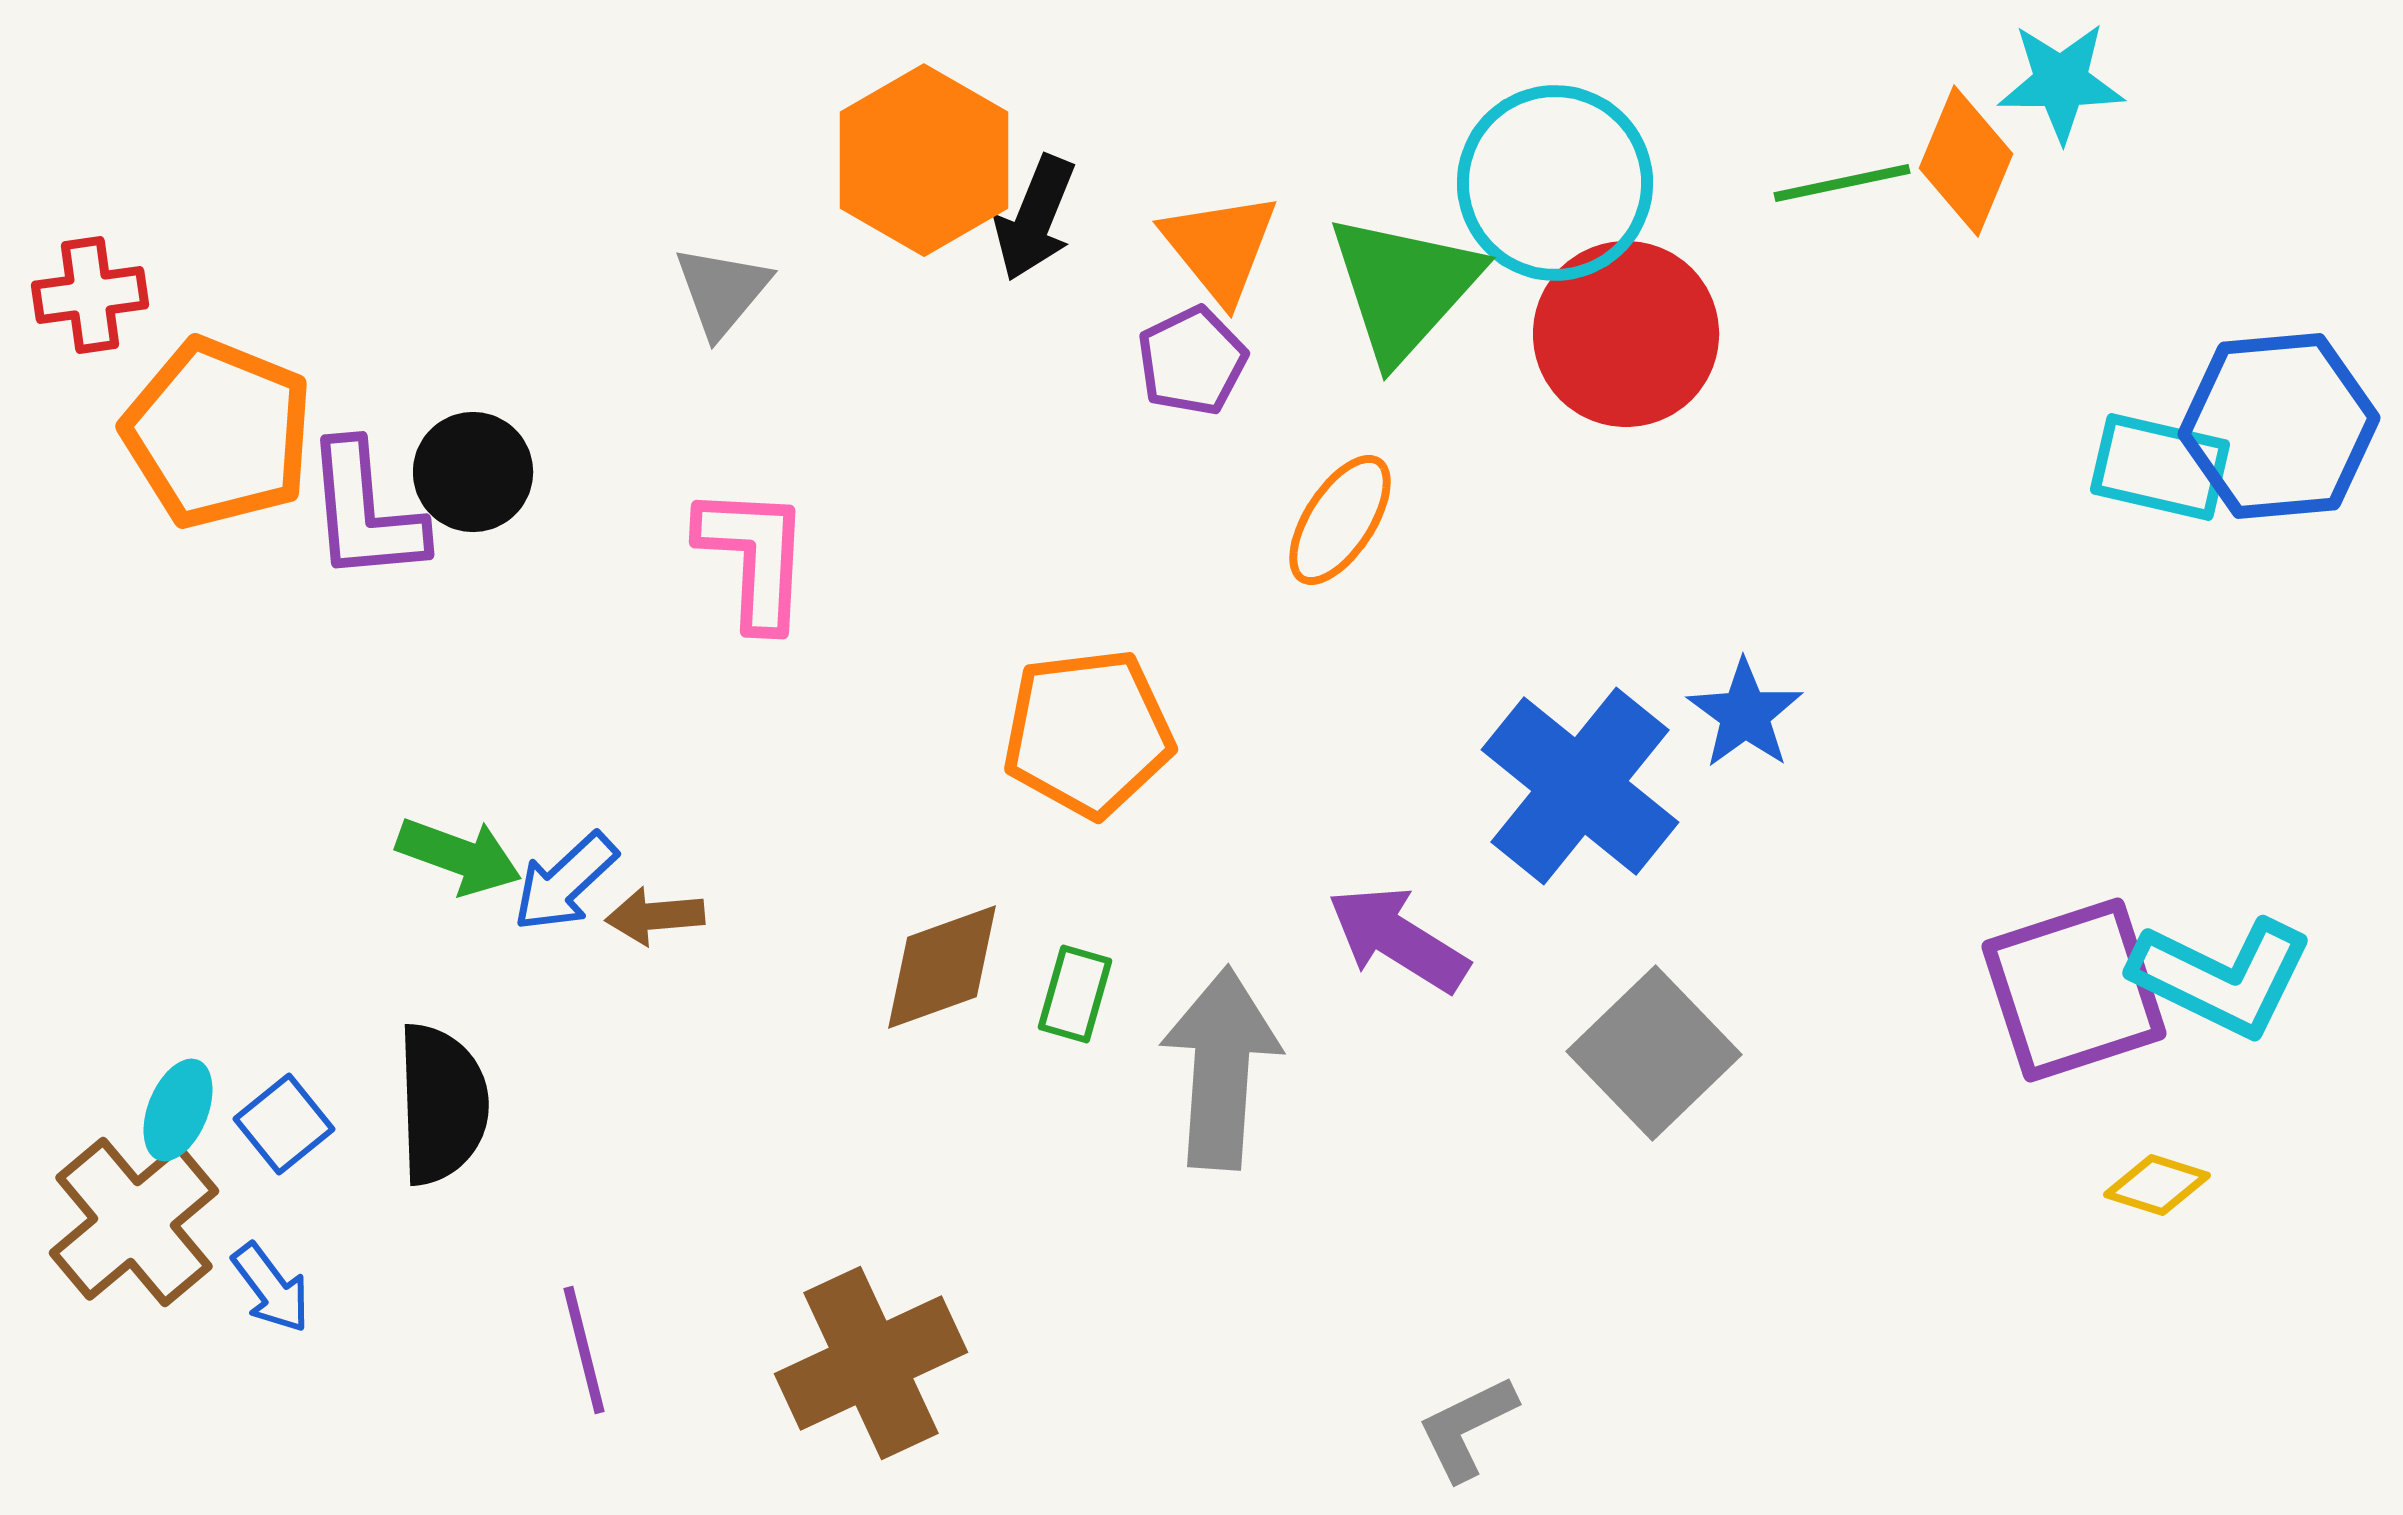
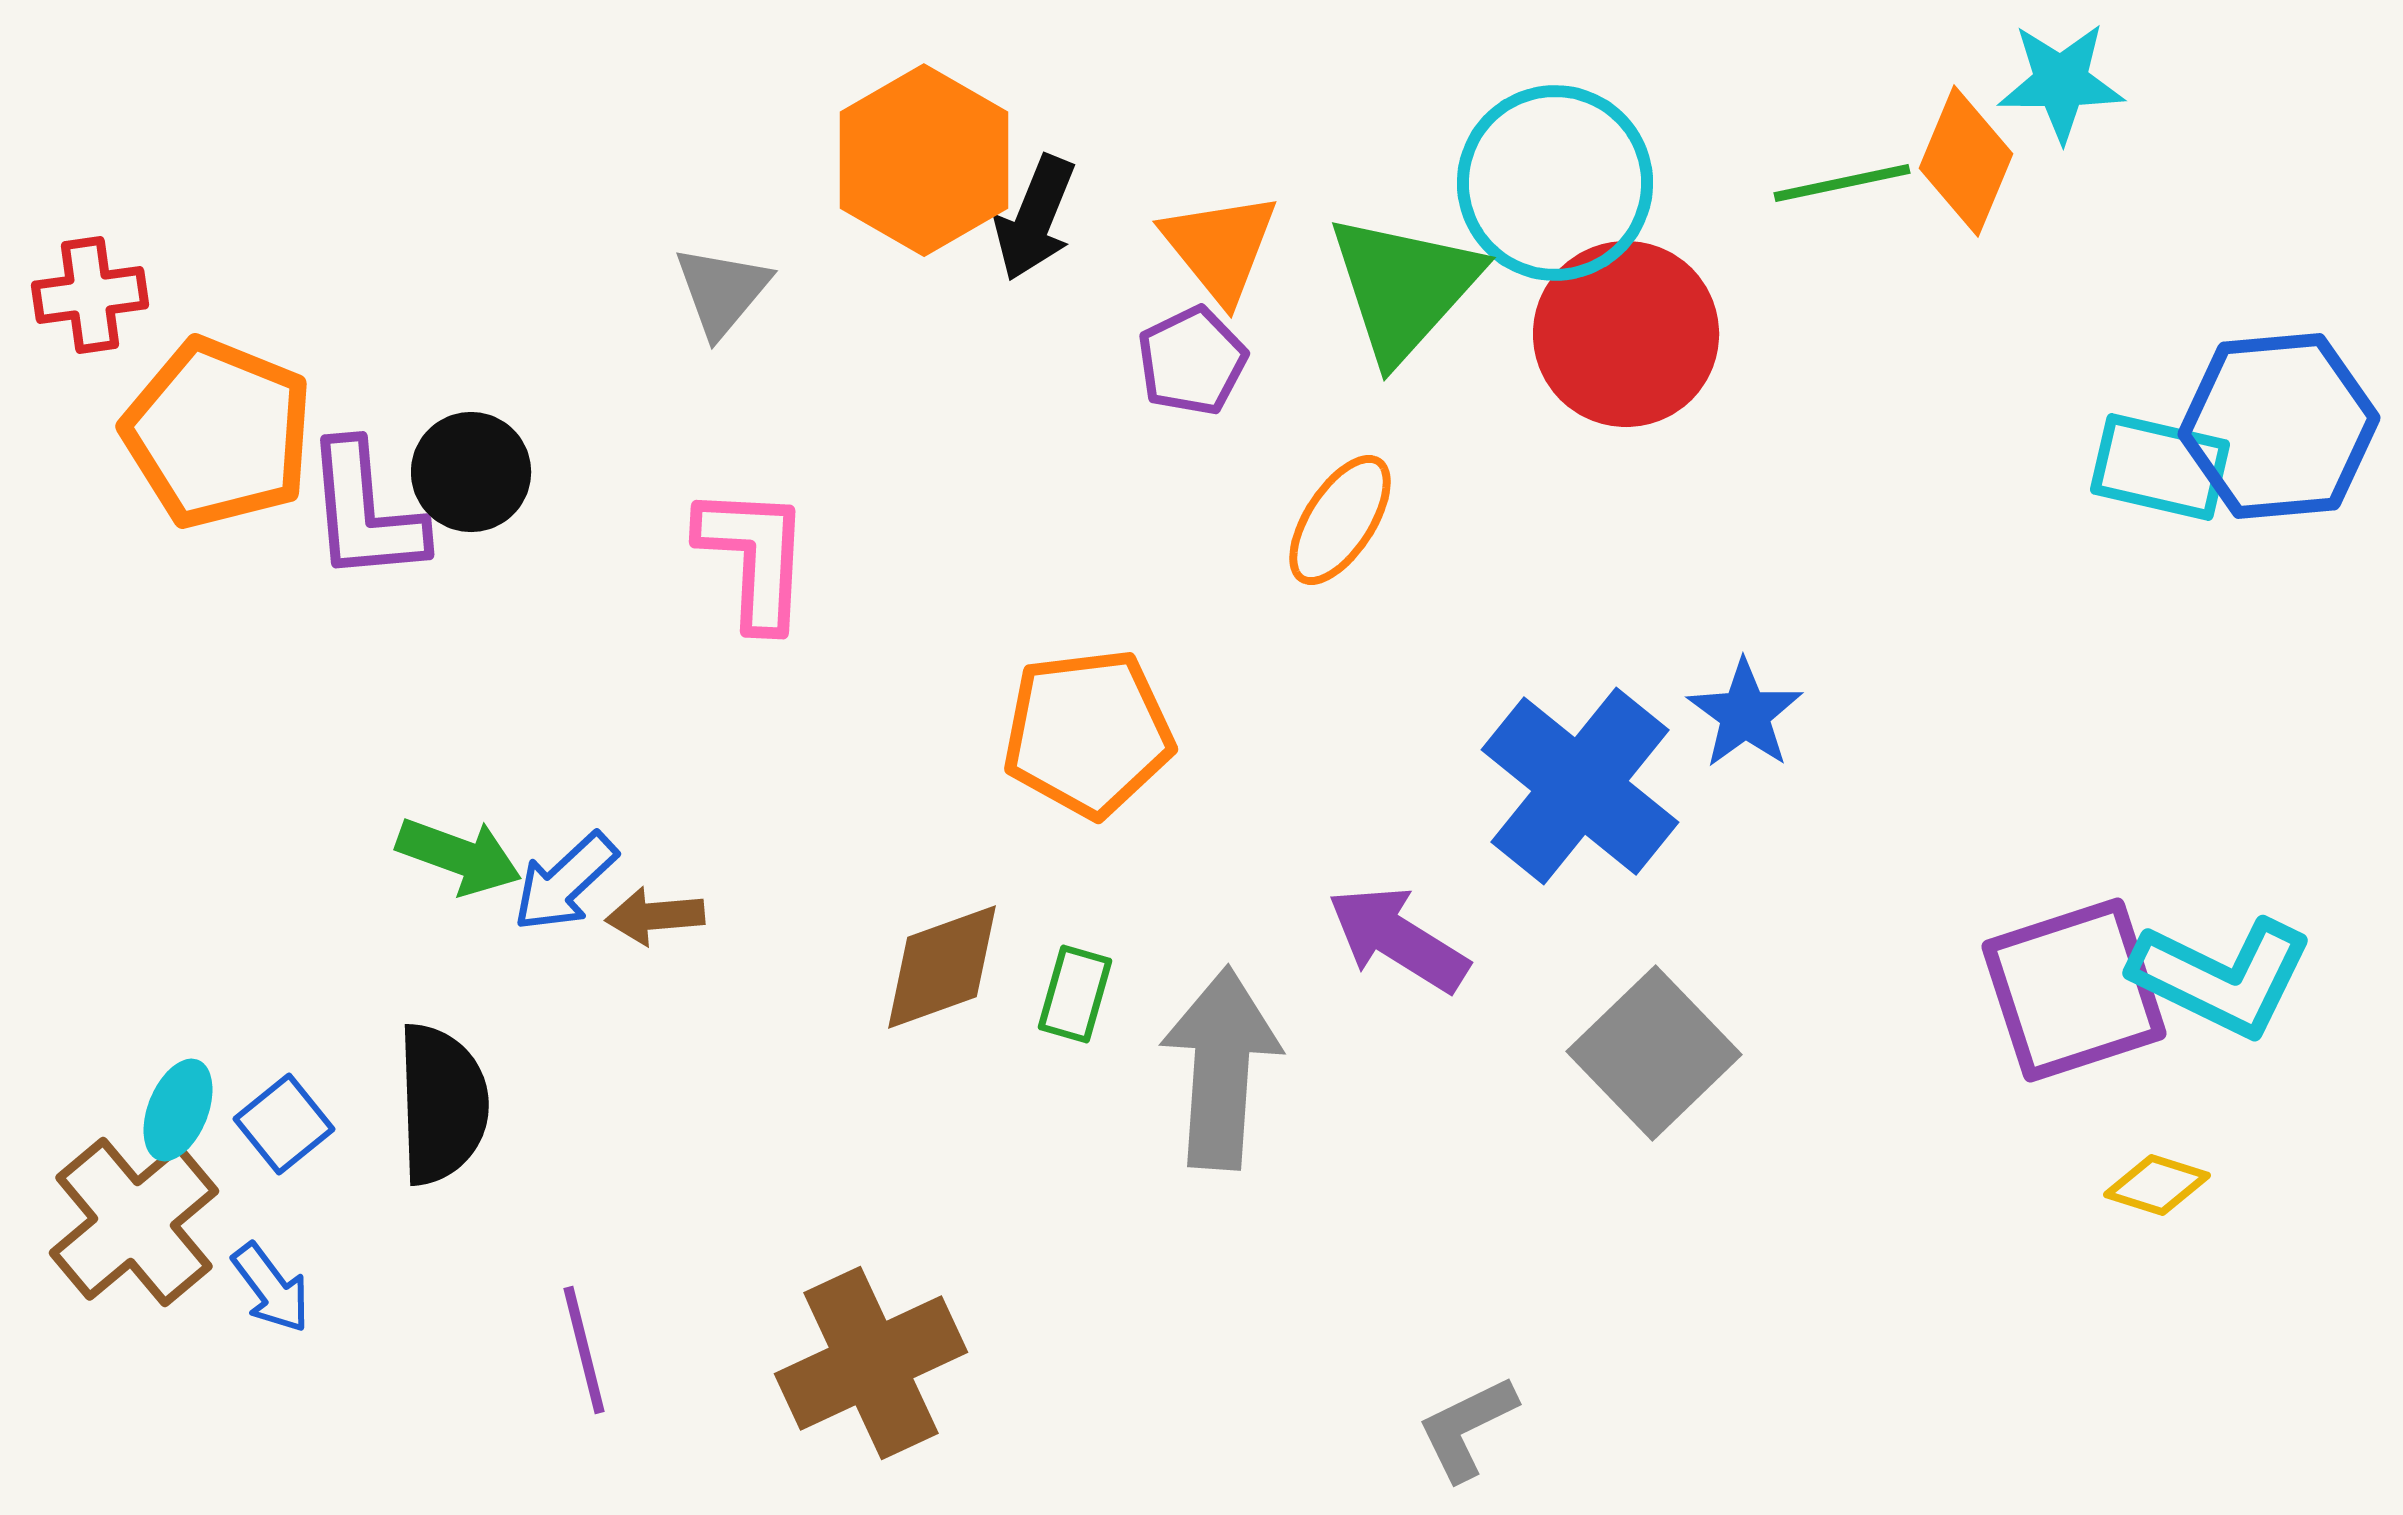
black circle at (473, 472): moved 2 px left
